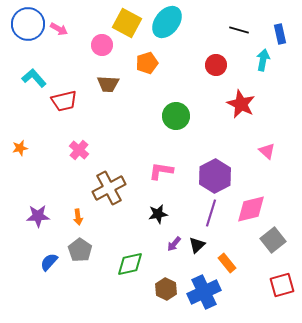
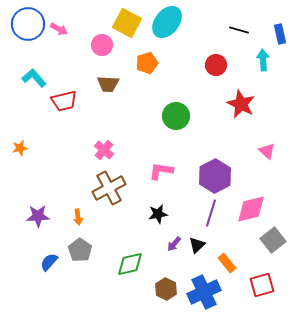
cyan arrow: rotated 15 degrees counterclockwise
pink cross: moved 25 px right
red square: moved 20 px left
